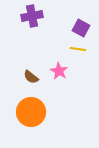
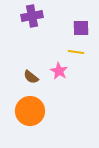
purple square: rotated 30 degrees counterclockwise
yellow line: moved 2 px left, 3 px down
orange circle: moved 1 px left, 1 px up
